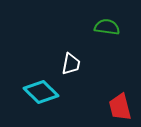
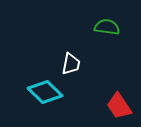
cyan diamond: moved 4 px right
red trapezoid: moved 1 px left, 1 px up; rotated 20 degrees counterclockwise
